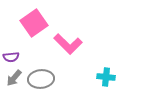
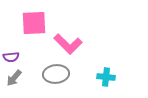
pink square: rotated 32 degrees clockwise
gray ellipse: moved 15 px right, 5 px up
